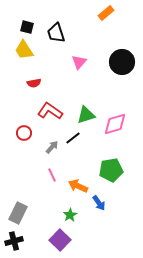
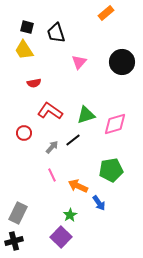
black line: moved 2 px down
purple square: moved 1 px right, 3 px up
